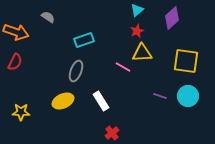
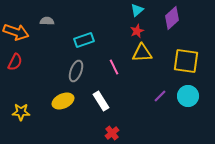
gray semicircle: moved 1 px left, 4 px down; rotated 32 degrees counterclockwise
pink line: moved 9 px left; rotated 35 degrees clockwise
purple line: rotated 64 degrees counterclockwise
